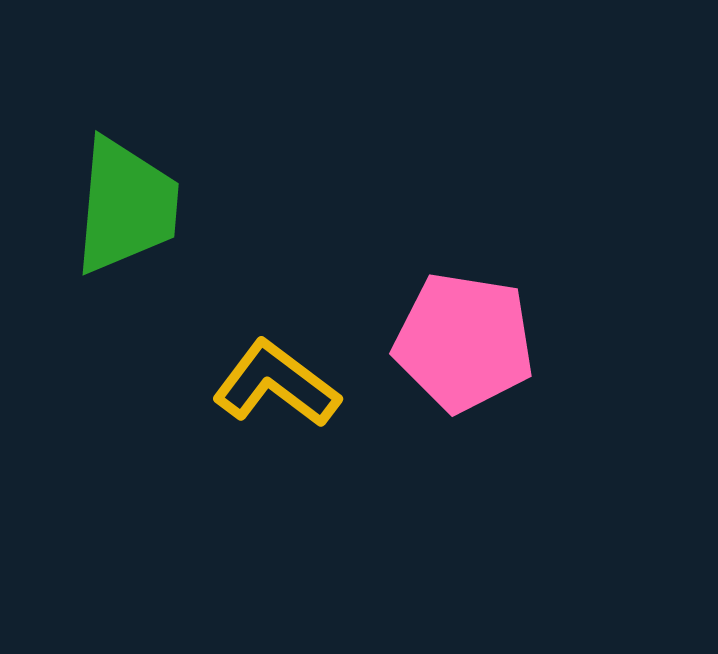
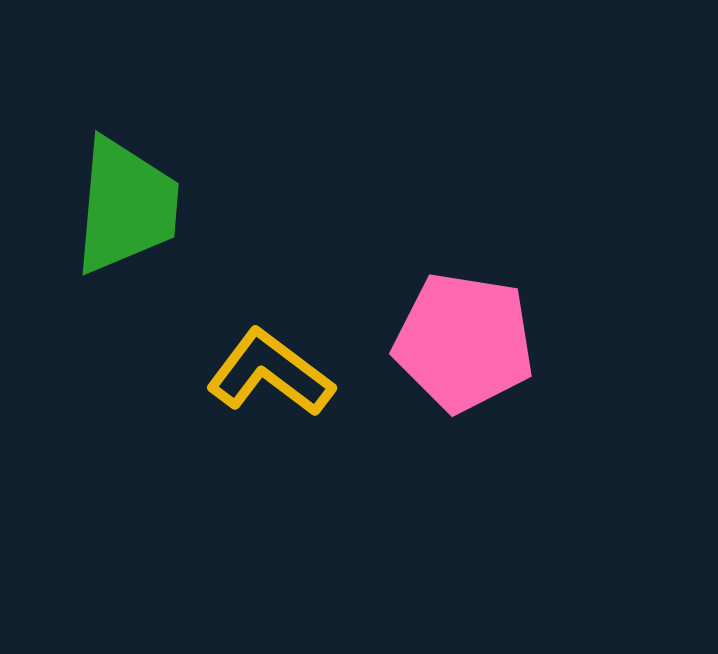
yellow L-shape: moved 6 px left, 11 px up
